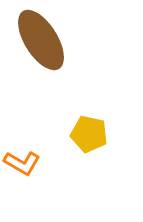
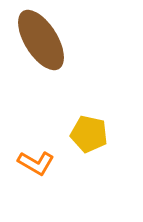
orange L-shape: moved 14 px right
